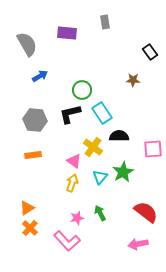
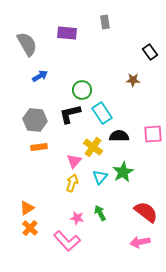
pink square: moved 15 px up
orange rectangle: moved 6 px right, 8 px up
pink triangle: rotated 35 degrees clockwise
pink star: rotated 24 degrees clockwise
pink arrow: moved 2 px right, 2 px up
